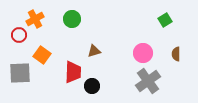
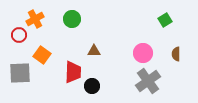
brown triangle: rotated 16 degrees clockwise
